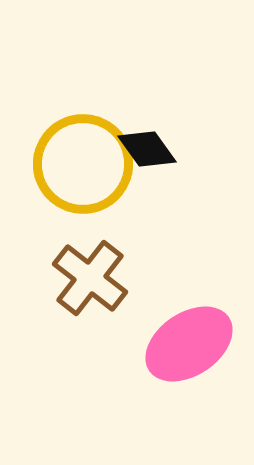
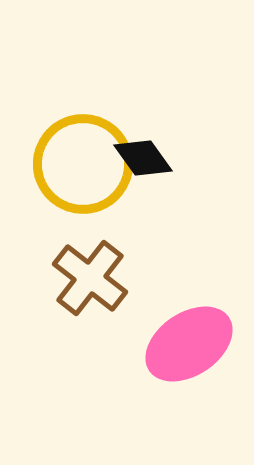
black diamond: moved 4 px left, 9 px down
